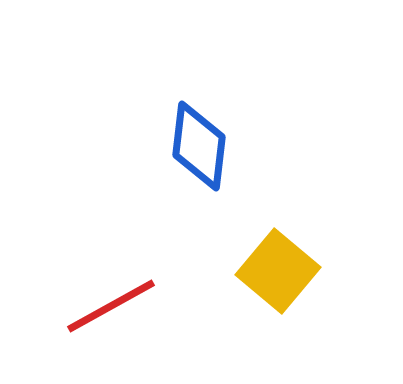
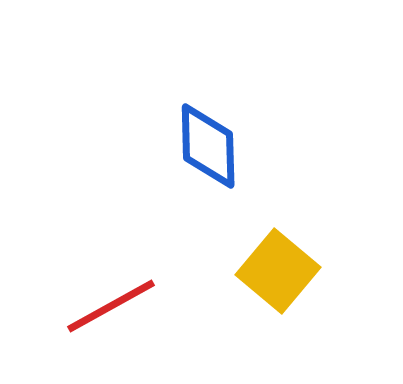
blue diamond: moved 9 px right; rotated 8 degrees counterclockwise
